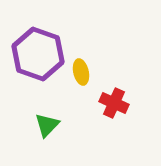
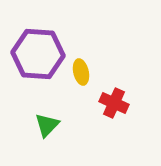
purple hexagon: rotated 15 degrees counterclockwise
